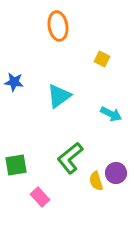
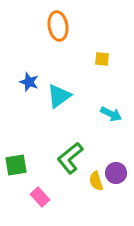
yellow square: rotated 21 degrees counterclockwise
blue star: moved 15 px right; rotated 12 degrees clockwise
